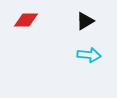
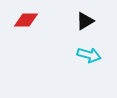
cyan arrow: rotated 10 degrees clockwise
